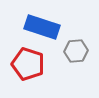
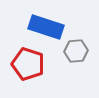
blue rectangle: moved 4 px right
